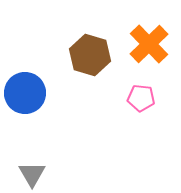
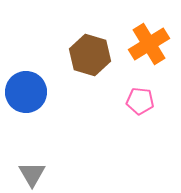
orange cross: rotated 12 degrees clockwise
blue circle: moved 1 px right, 1 px up
pink pentagon: moved 1 px left, 3 px down
